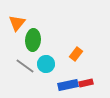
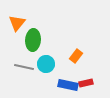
orange rectangle: moved 2 px down
gray line: moved 1 px left, 1 px down; rotated 24 degrees counterclockwise
blue rectangle: rotated 24 degrees clockwise
